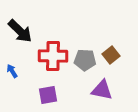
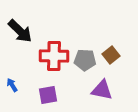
red cross: moved 1 px right
blue arrow: moved 14 px down
